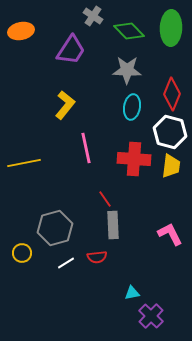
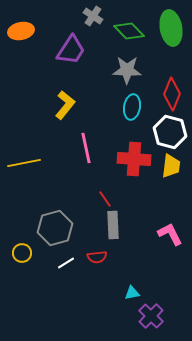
green ellipse: rotated 12 degrees counterclockwise
